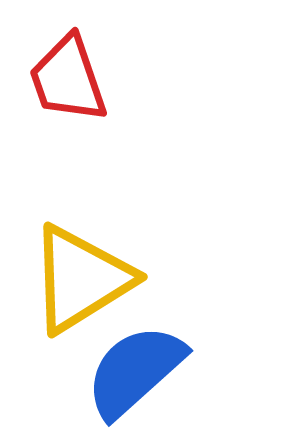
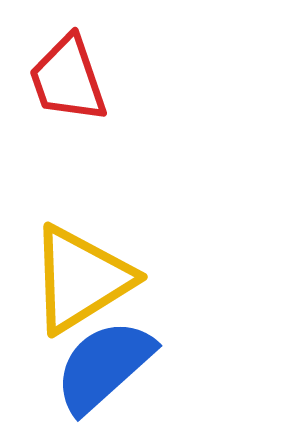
blue semicircle: moved 31 px left, 5 px up
